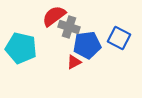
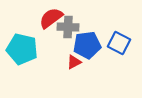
red semicircle: moved 3 px left, 2 px down
gray cross: moved 1 px left; rotated 15 degrees counterclockwise
blue square: moved 5 px down
cyan pentagon: moved 1 px right, 1 px down
